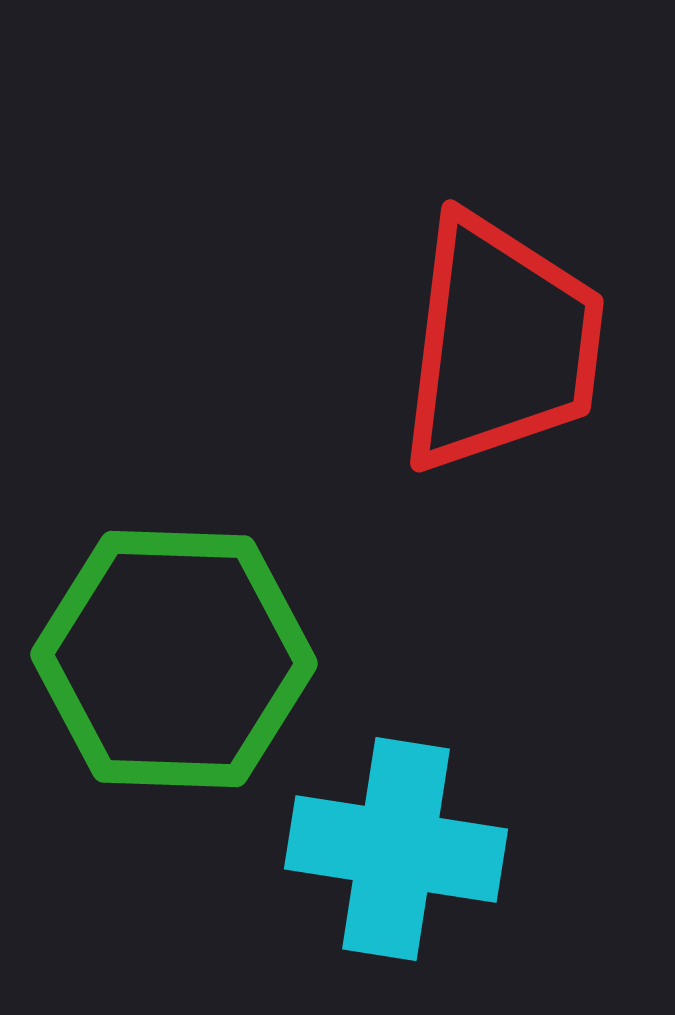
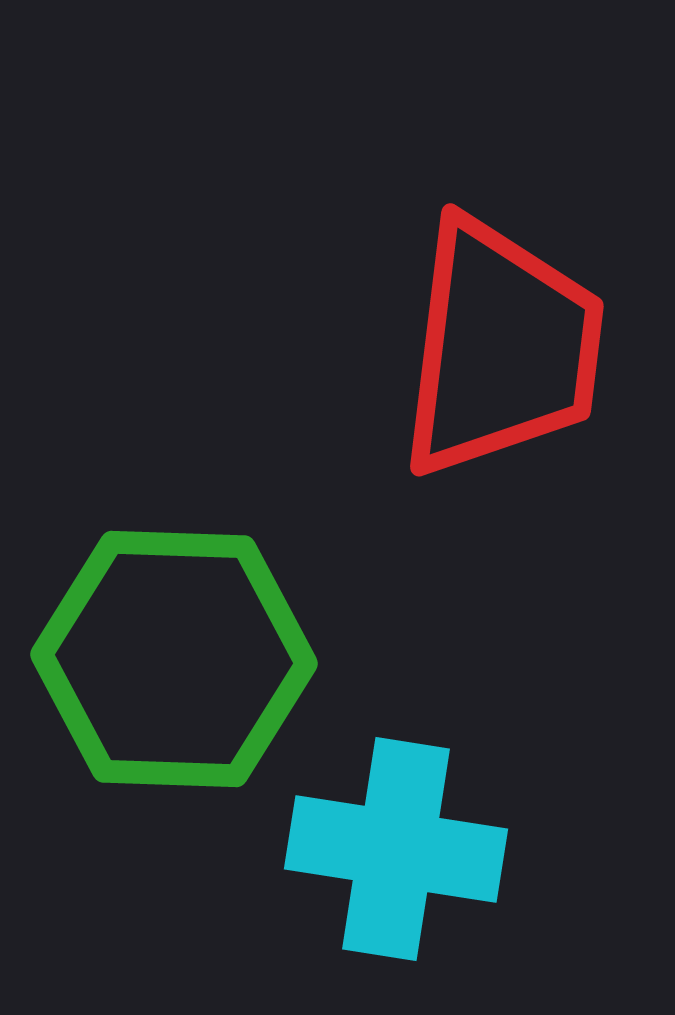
red trapezoid: moved 4 px down
